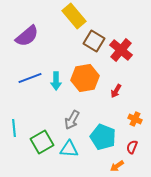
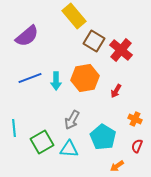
cyan pentagon: rotated 10 degrees clockwise
red semicircle: moved 5 px right, 1 px up
